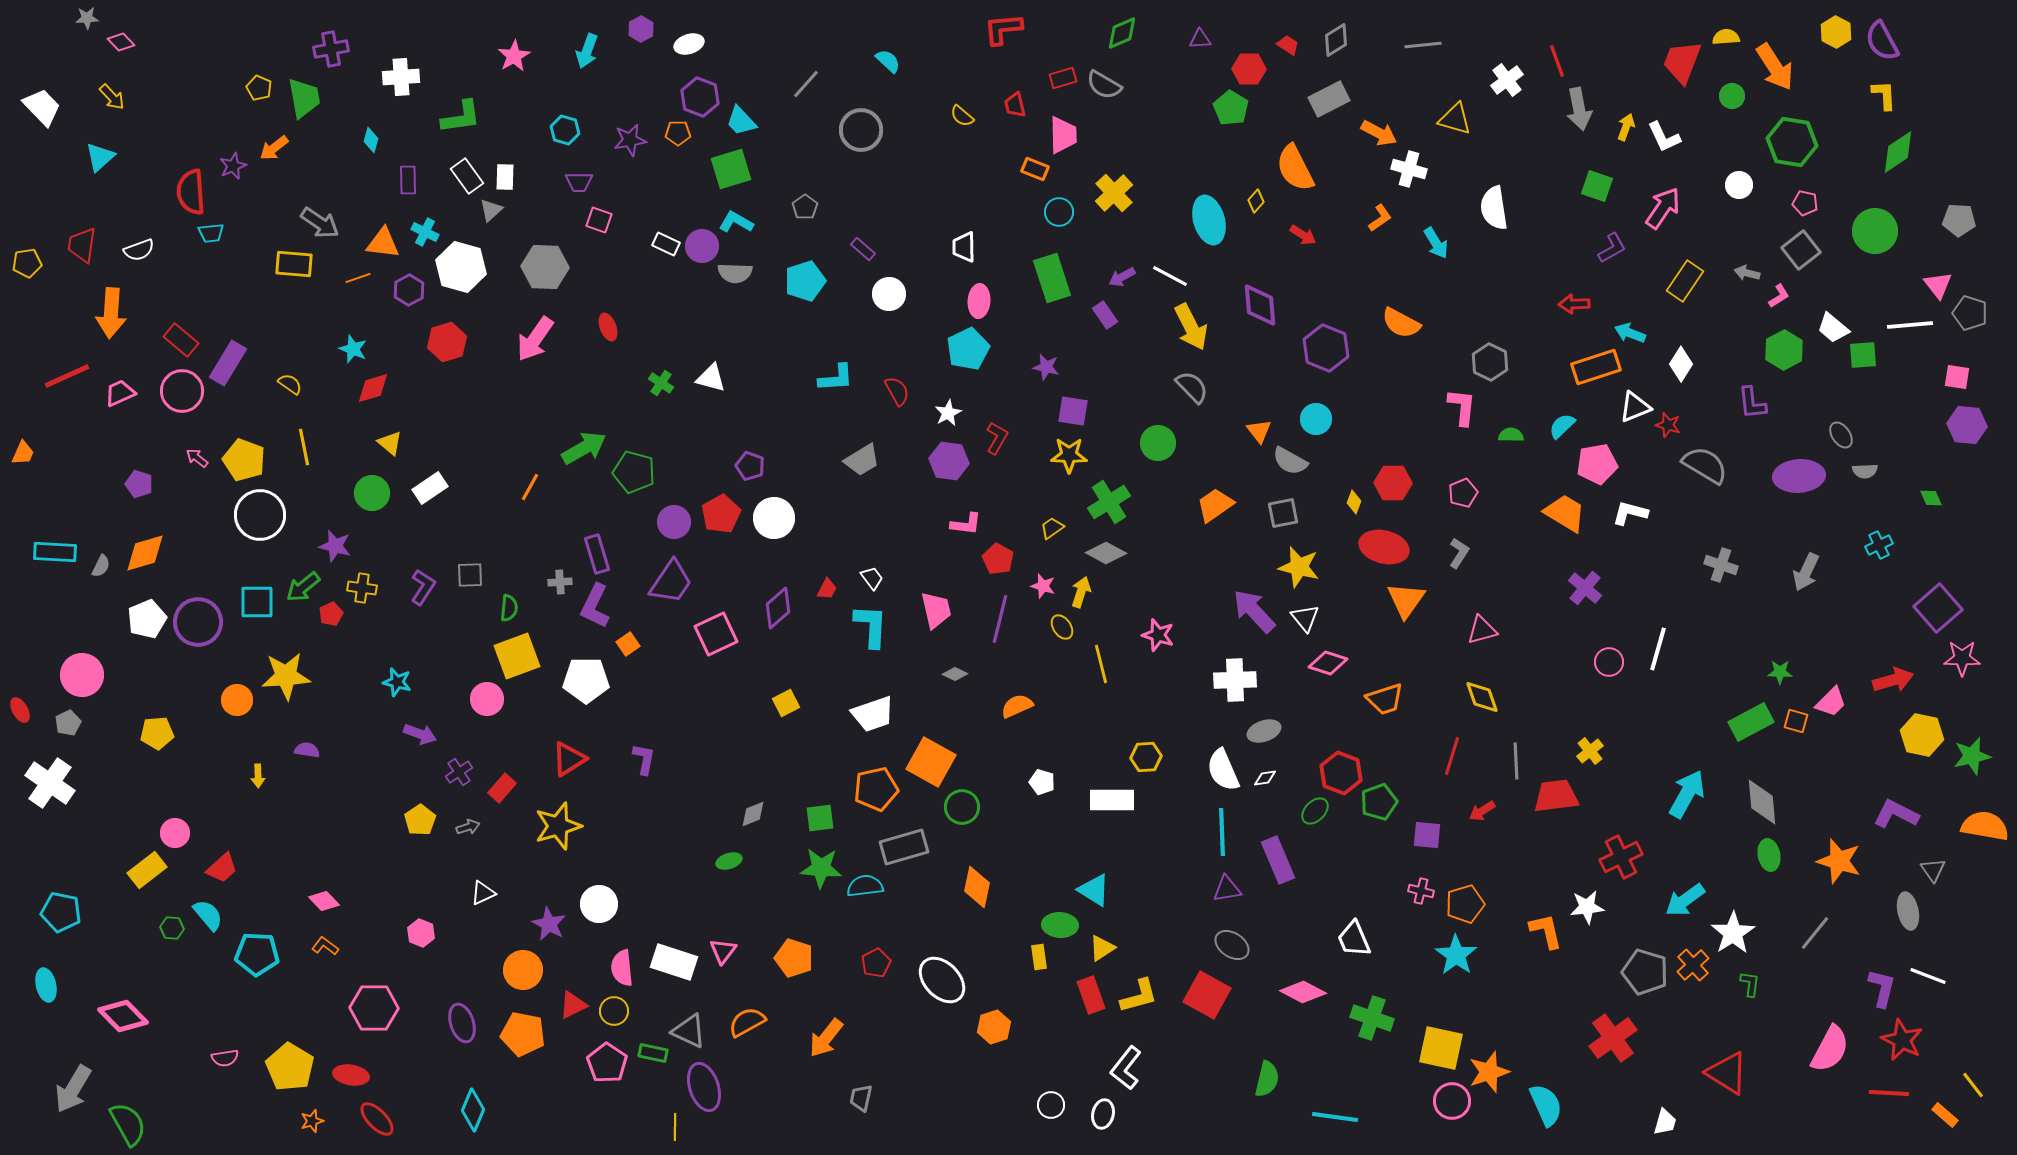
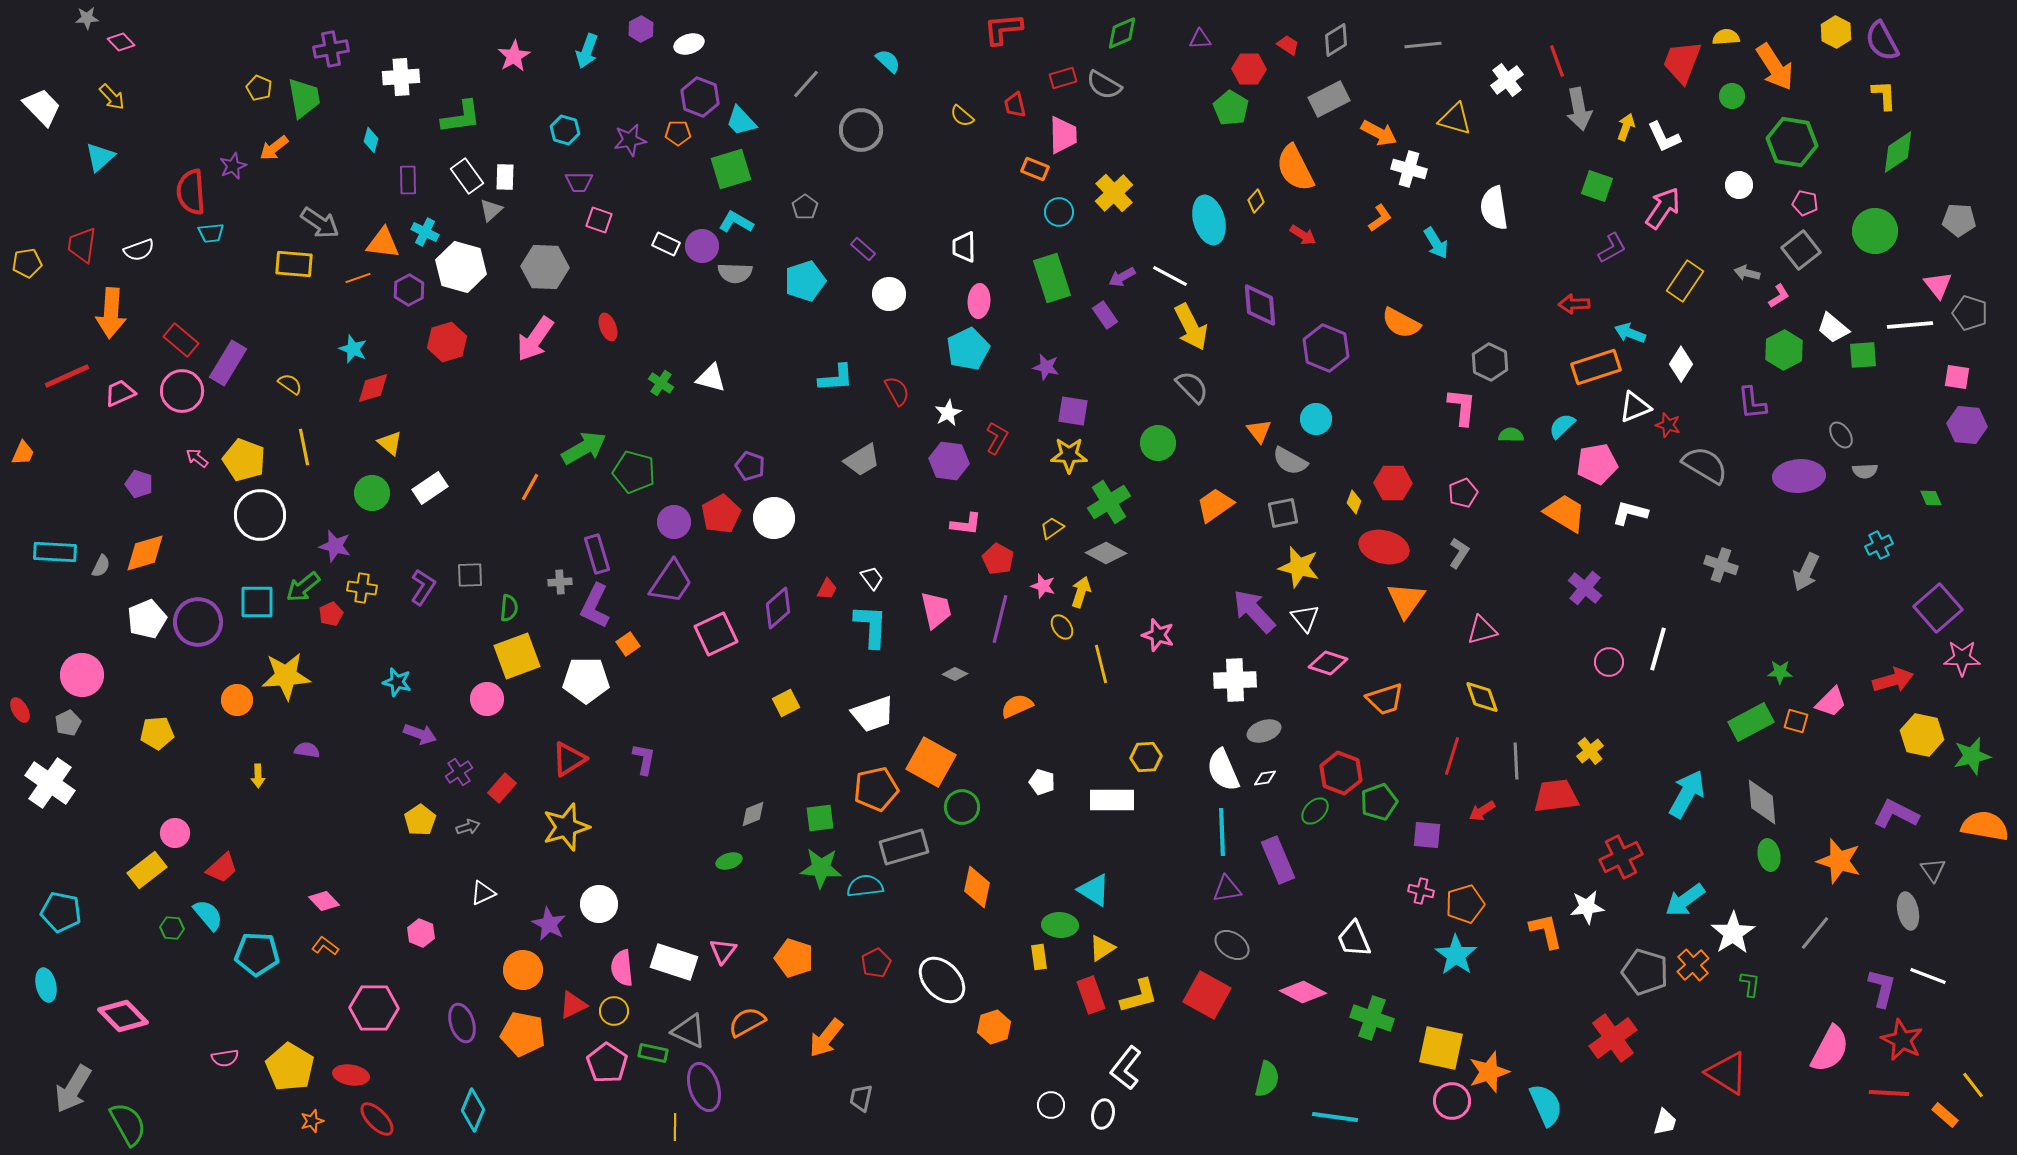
yellow star at (558, 826): moved 8 px right, 1 px down
